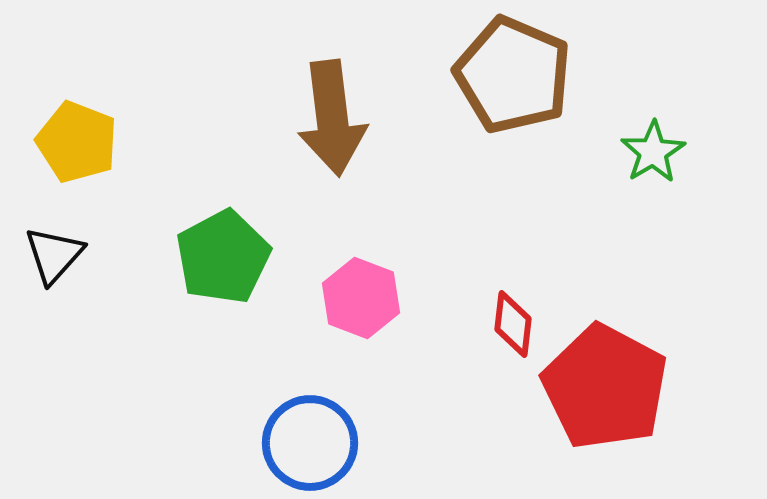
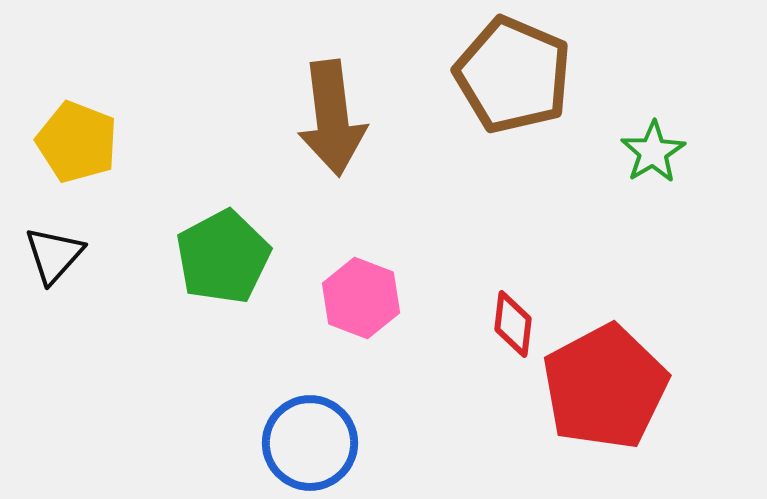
red pentagon: rotated 16 degrees clockwise
